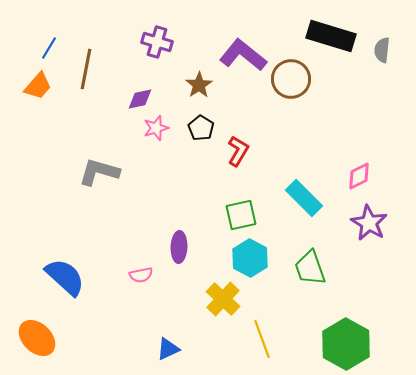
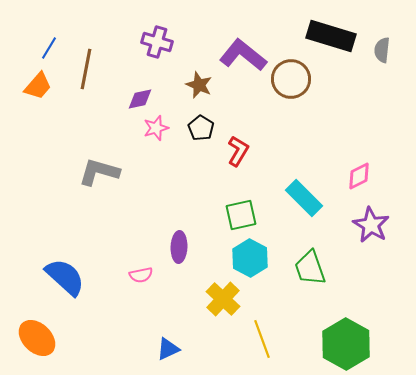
brown star: rotated 16 degrees counterclockwise
purple star: moved 2 px right, 2 px down
